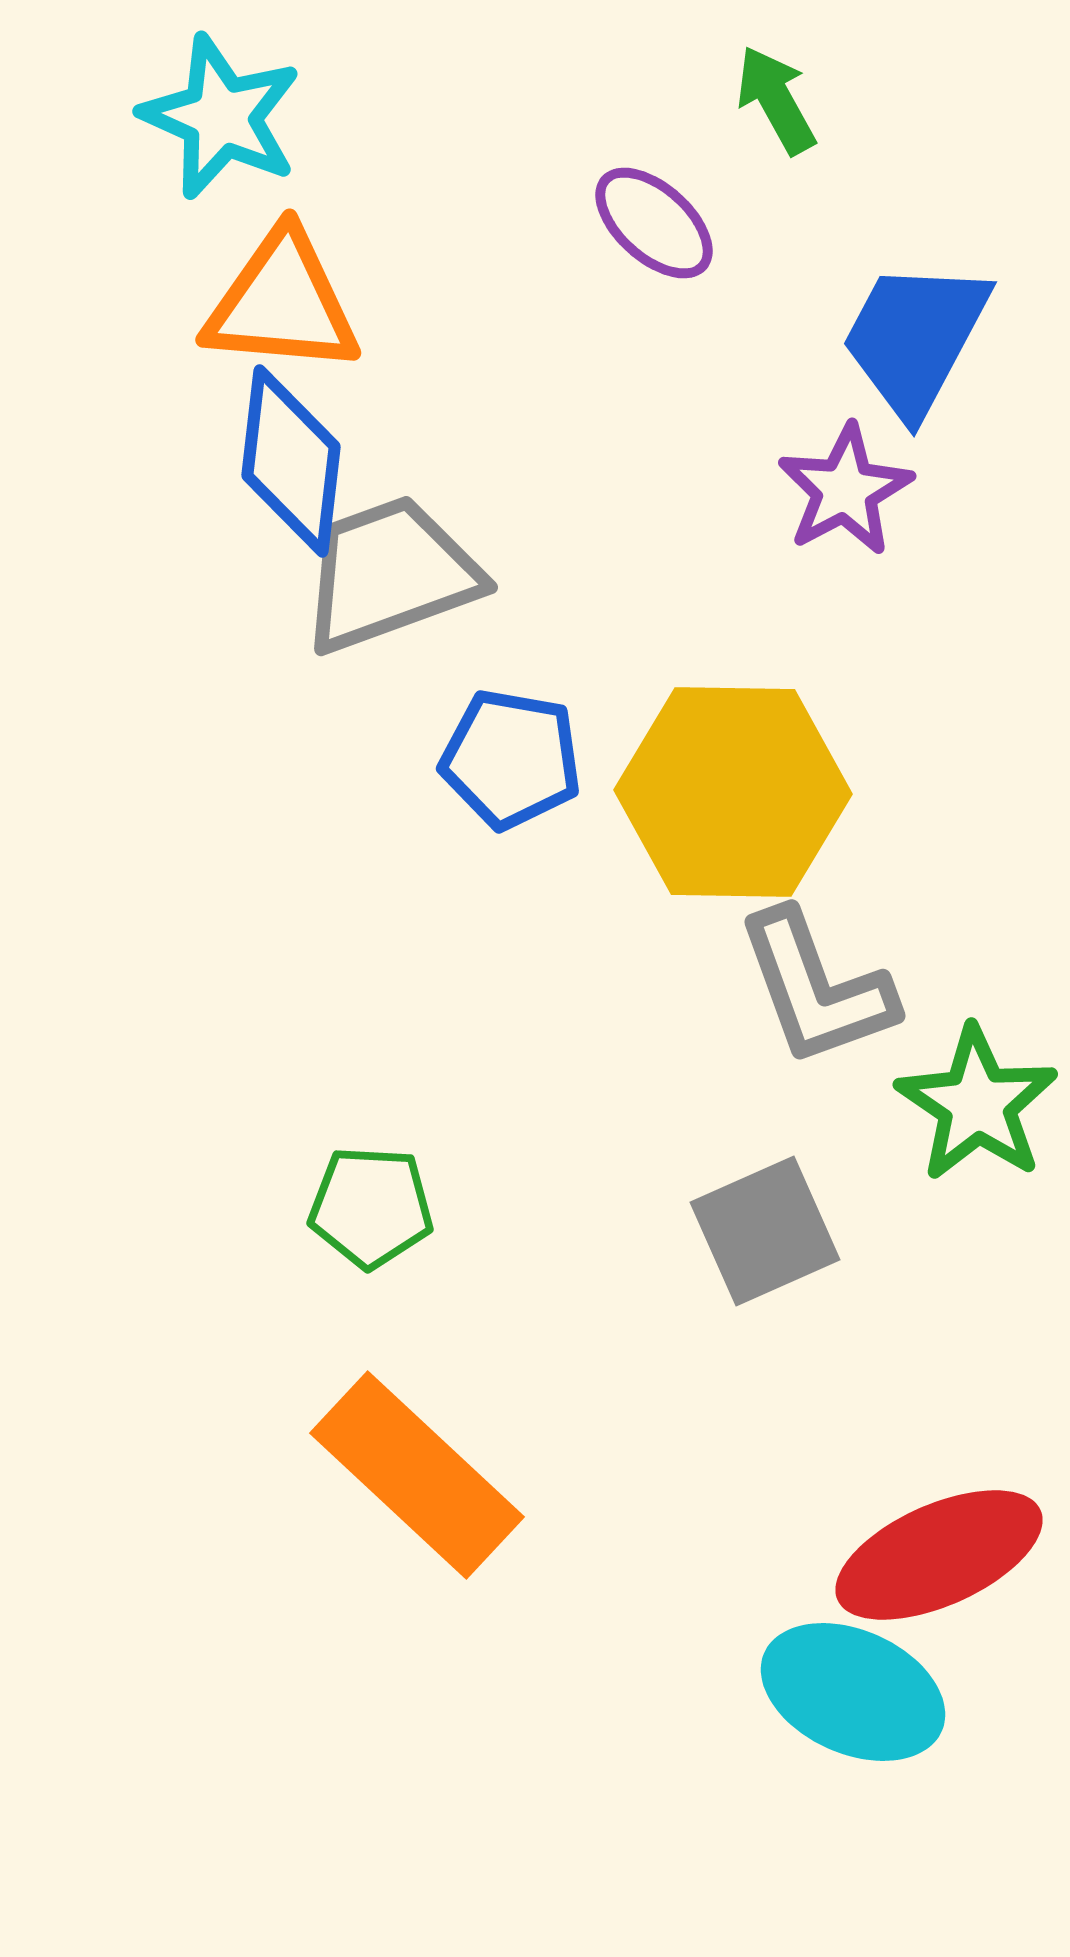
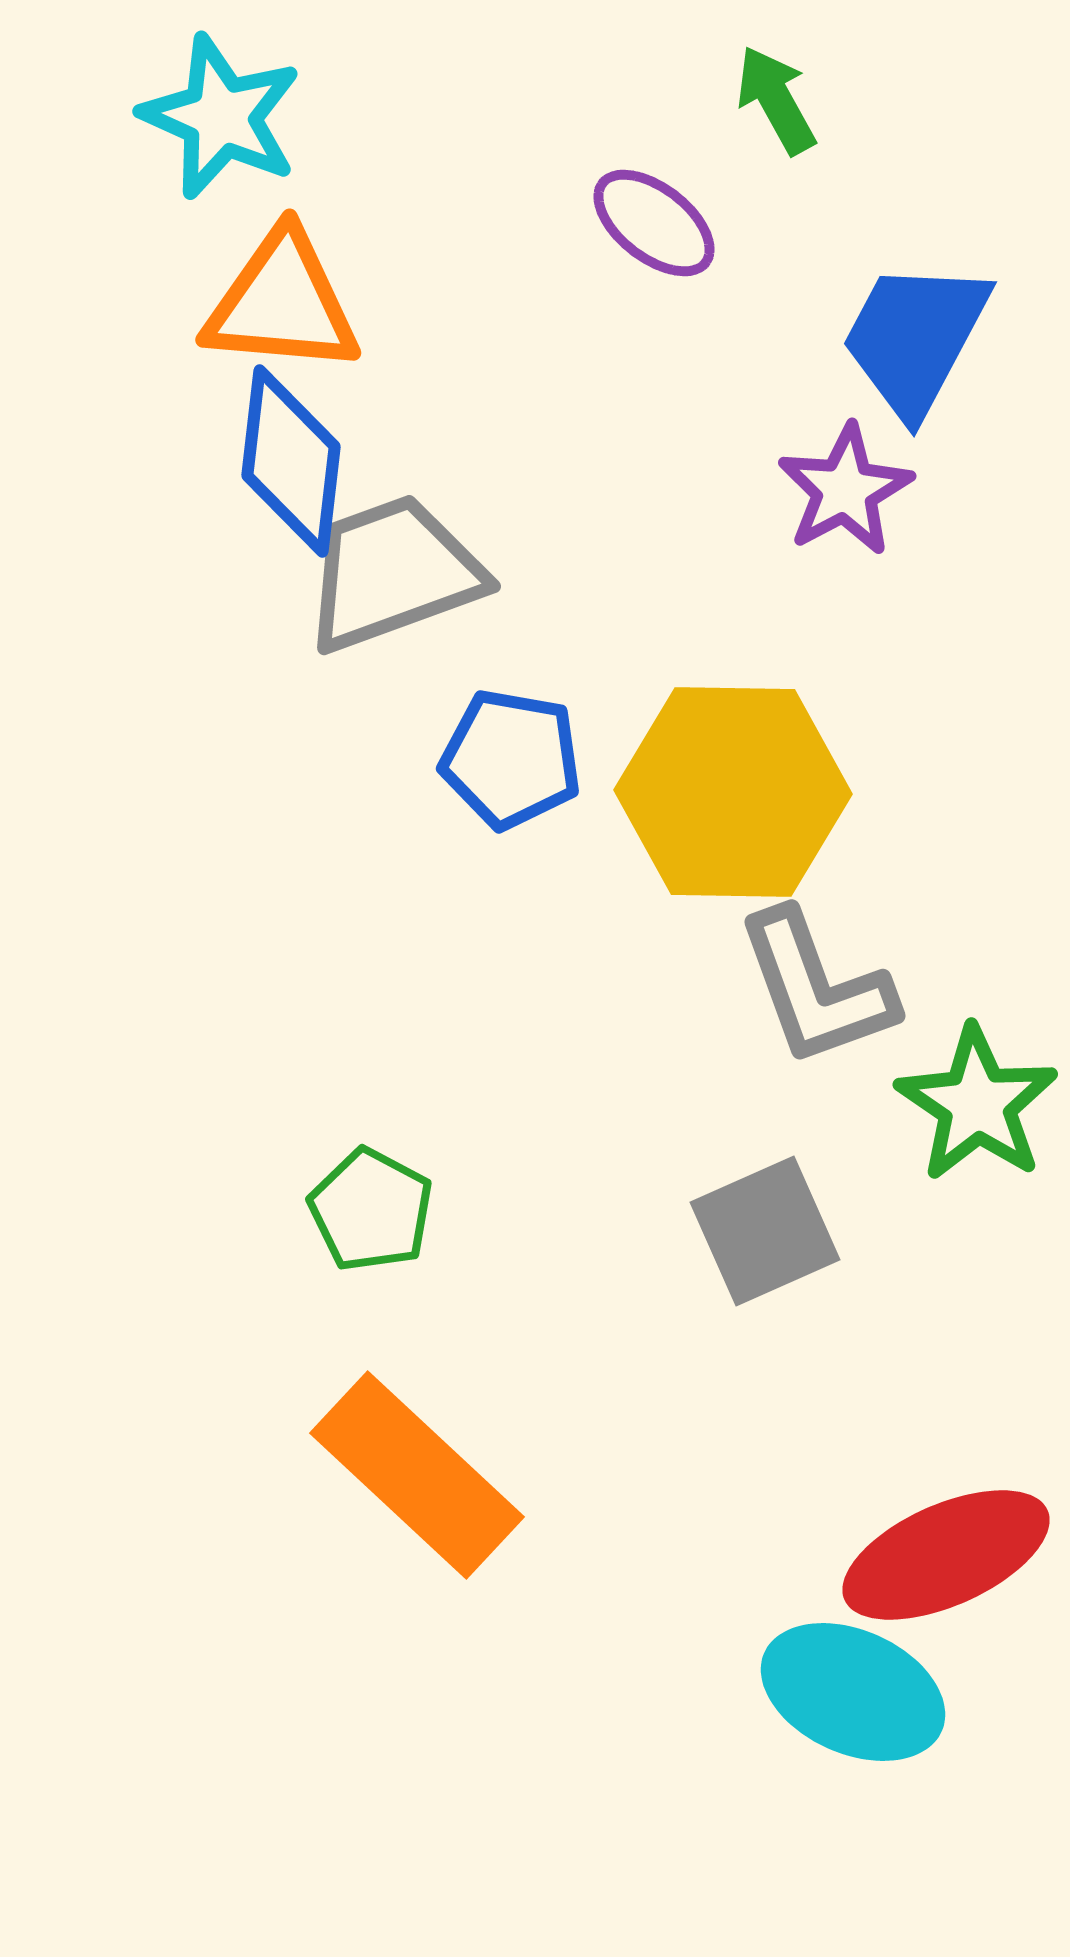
purple ellipse: rotated 4 degrees counterclockwise
gray trapezoid: moved 3 px right, 1 px up
green pentagon: moved 3 px down; rotated 25 degrees clockwise
red ellipse: moved 7 px right
